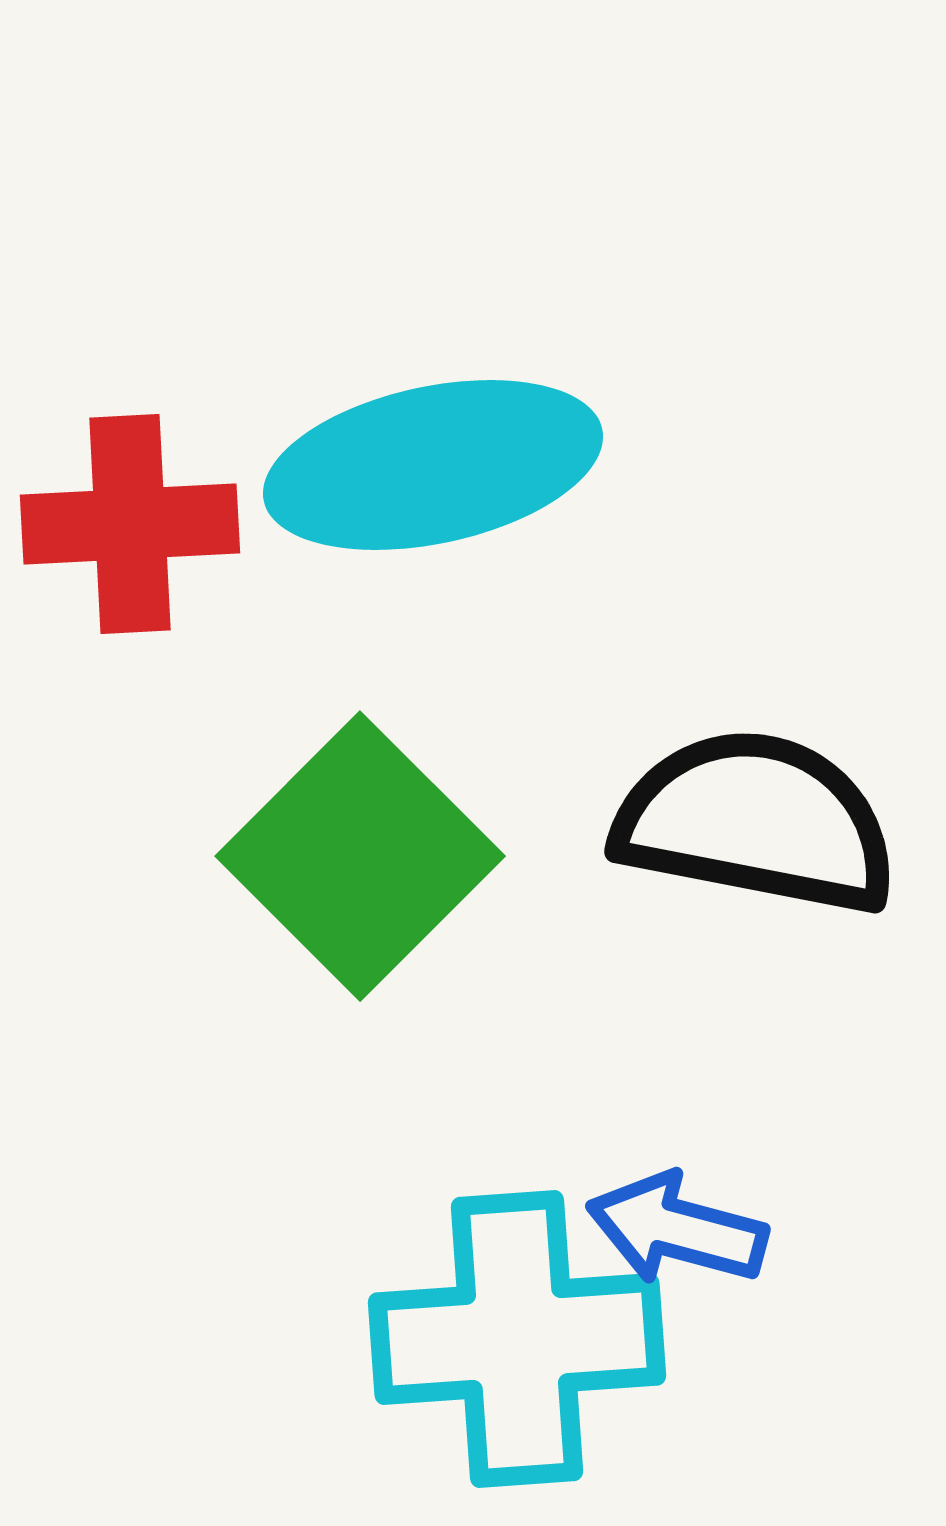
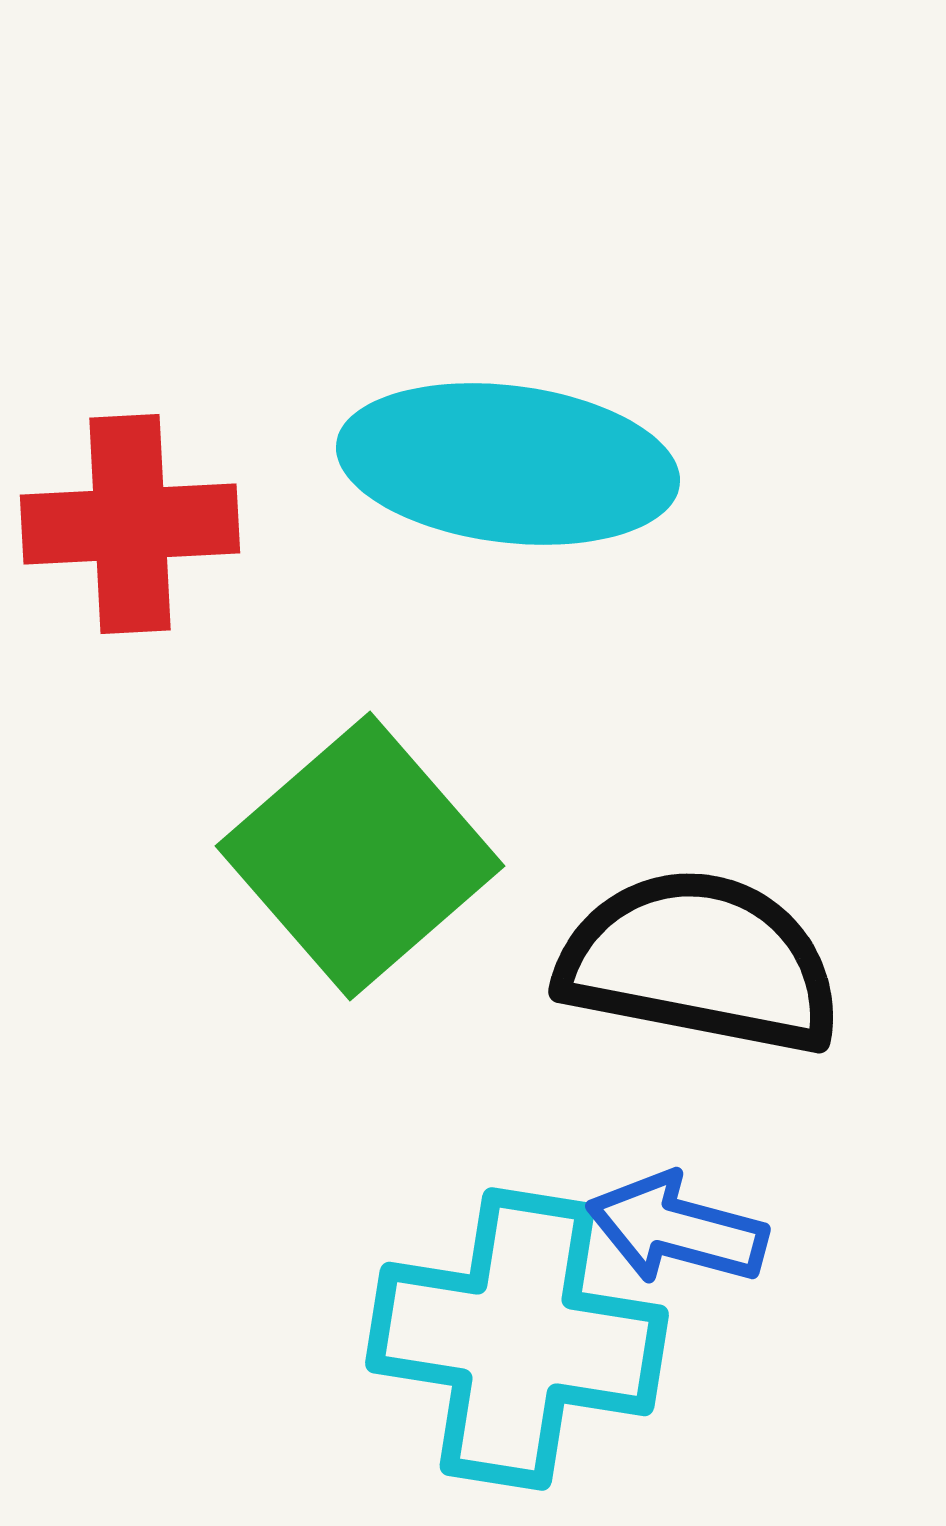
cyan ellipse: moved 75 px right, 1 px up; rotated 19 degrees clockwise
black semicircle: moved 56 px left, 140 px down
green square: rotated 4 degrees clockwise
cyan cross: rotated 13 degrees clockwise
